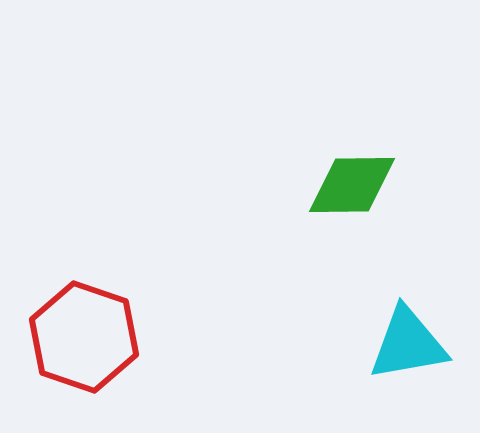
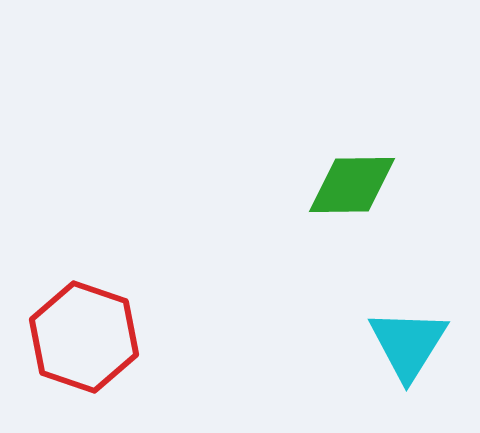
cyan triangle: rotated 48 degrees counterclockwise
